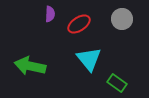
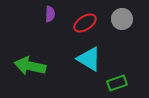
red ellipse: moved 6 px right, 1 px up
cyan triangle: rotated 20 degrees counterclockwise
green rectangle: rotated 54 degrees counterclockwise
